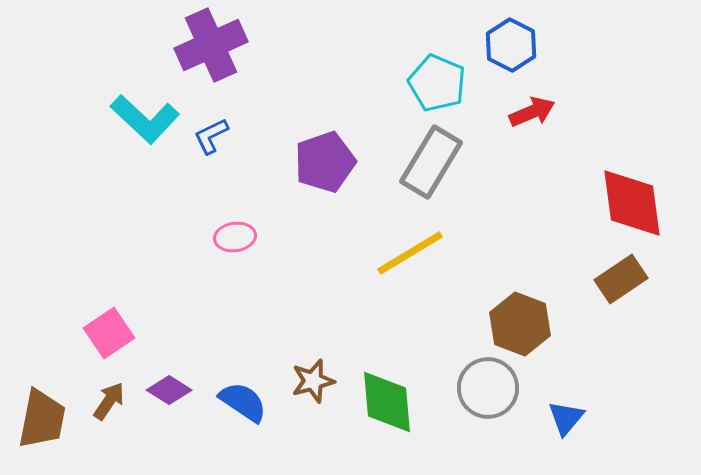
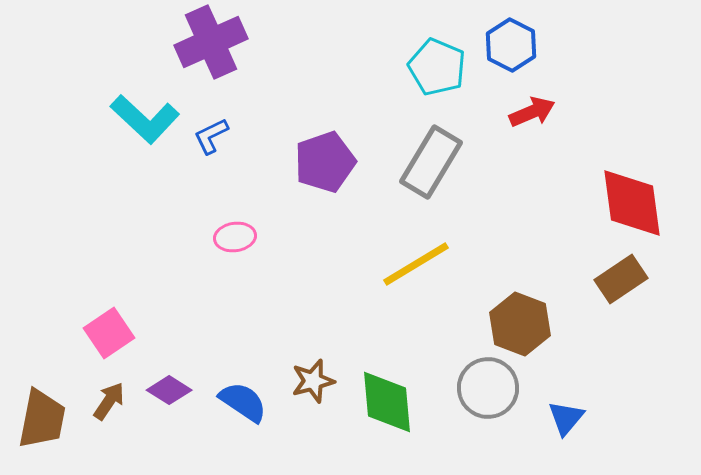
purple cross: moved 3 px up
cyan pentagon: moved 16 px up
yellow line: moved 6 px right, 11 px down
